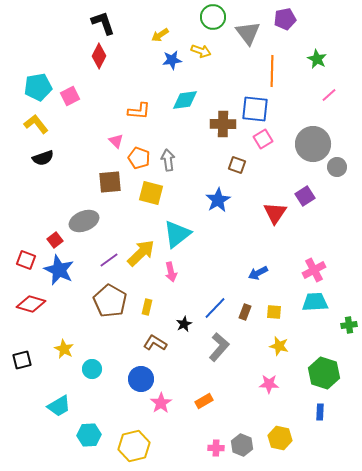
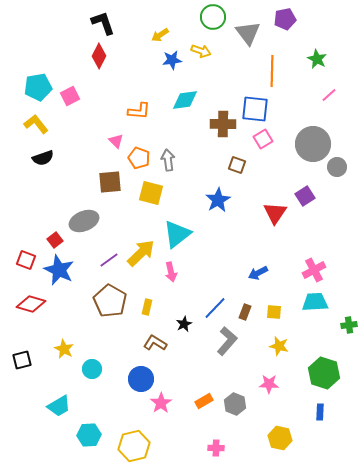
gray L-shape at (219, 347): moved 8 px right, 6 px up
gray hexagon at (242, 445): moved 7 px left, 41 px up
